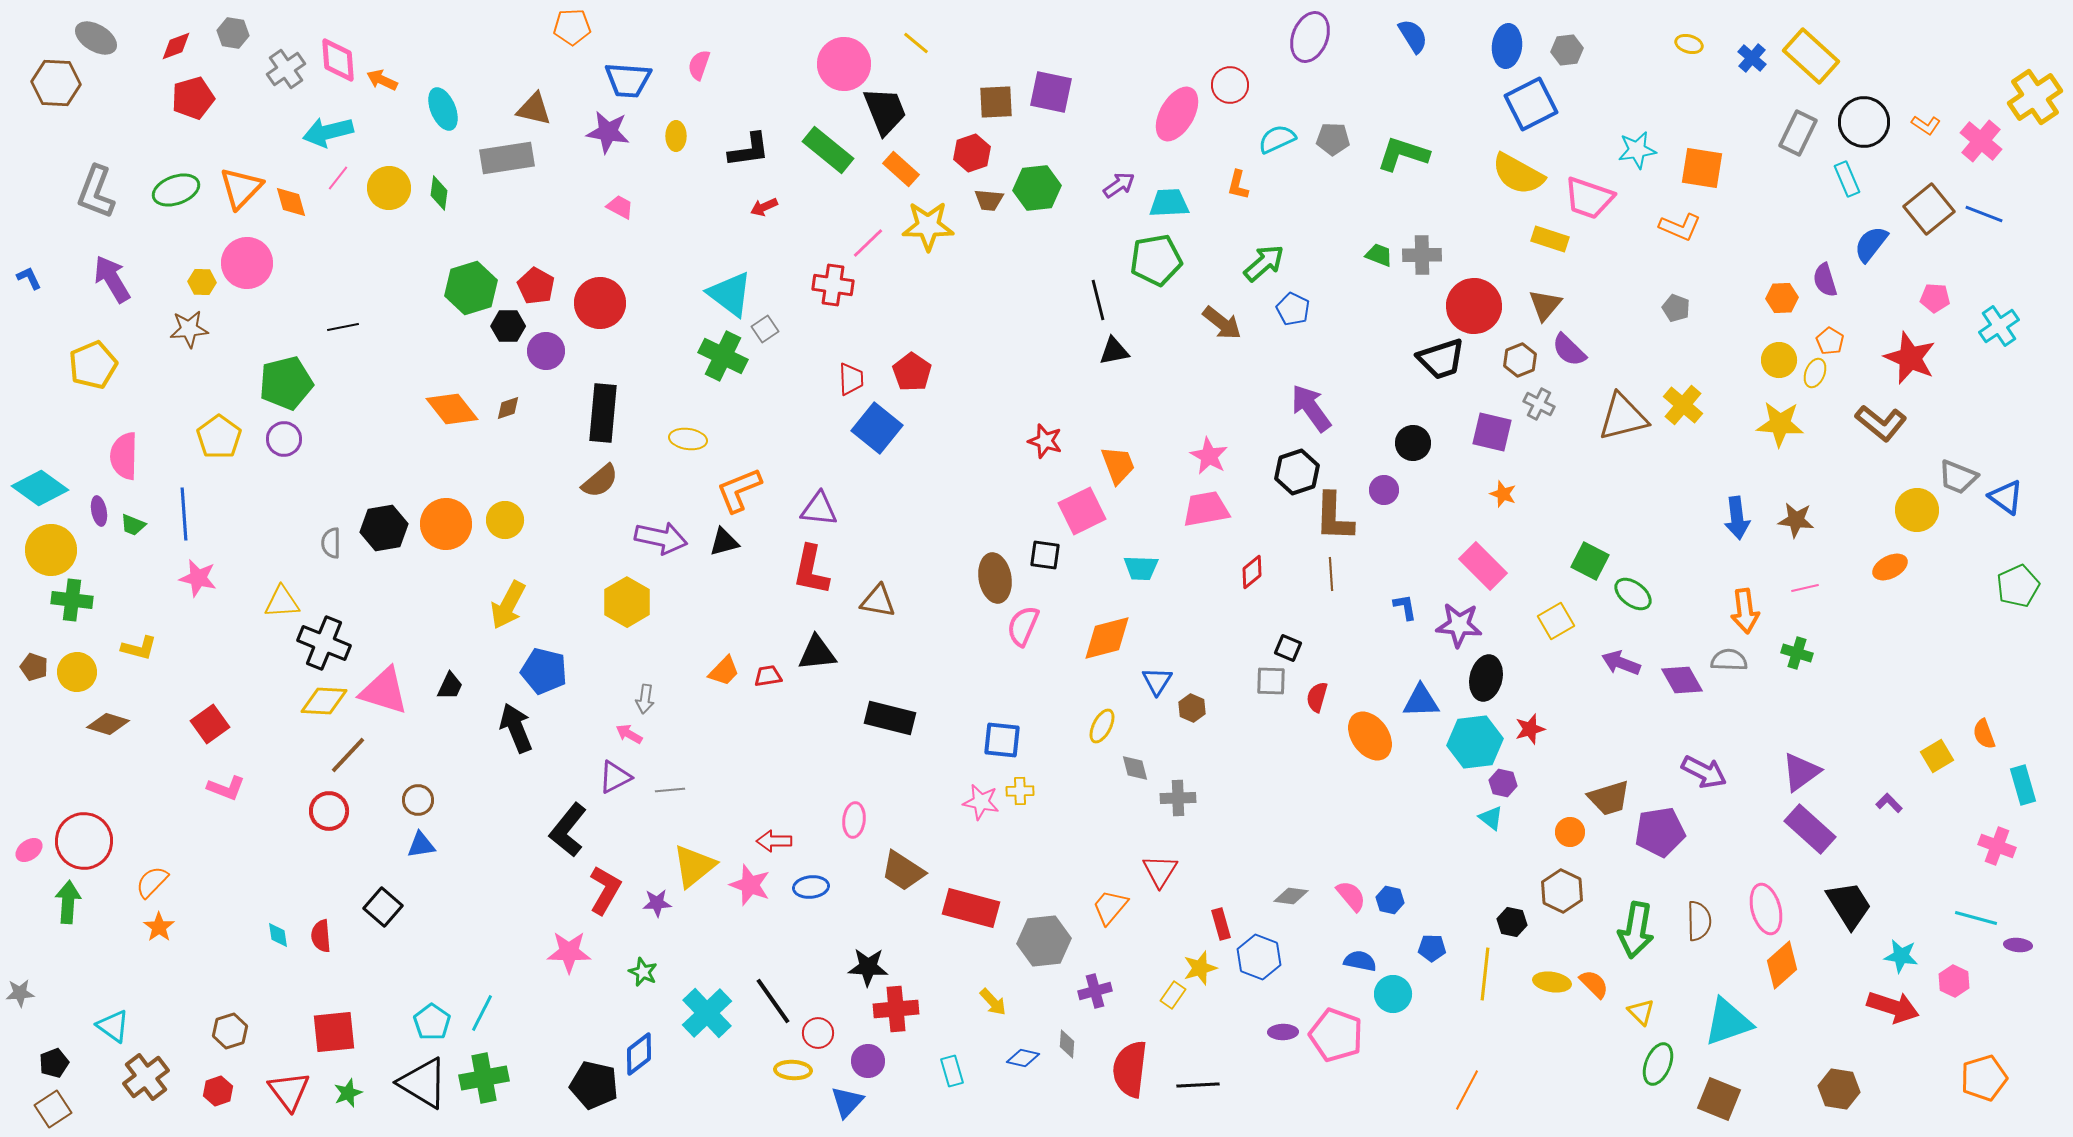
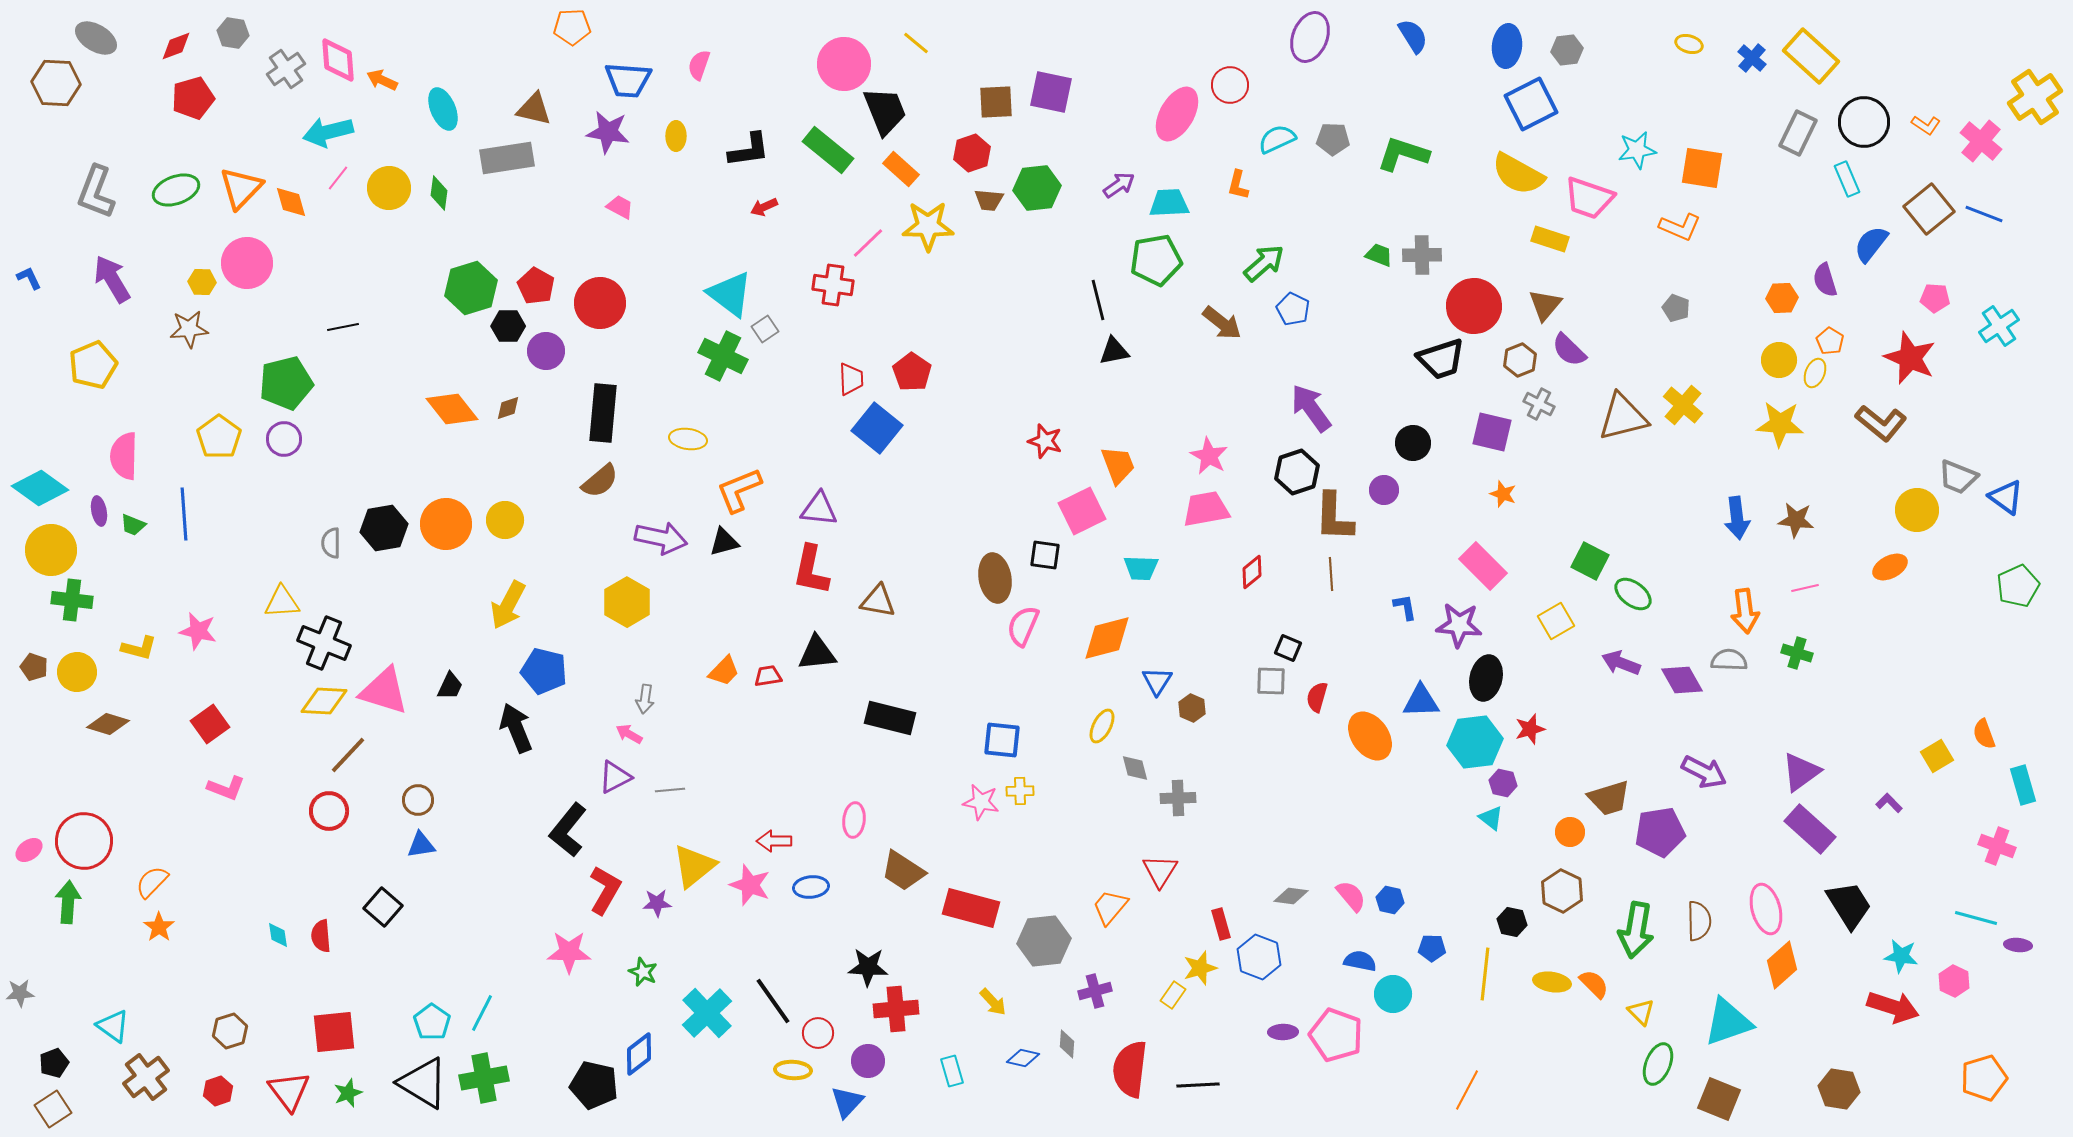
pink star at (198, 578): moved 53 px down
